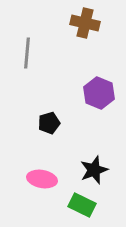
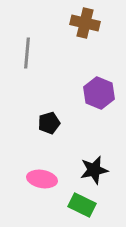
black star: rotated 8 degrees clockwise
